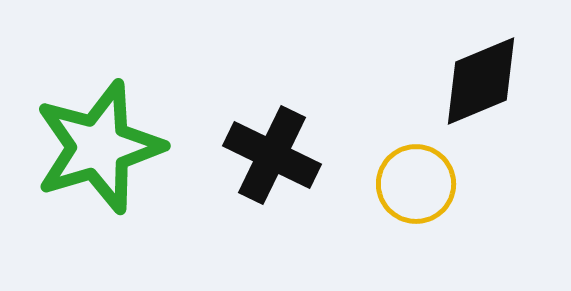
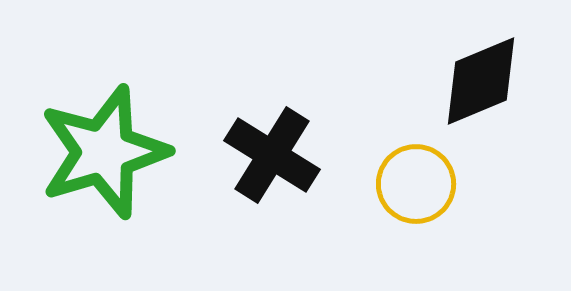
green star: moved 5 px right, 5 px down
black cross: rotated 6 degrees clockwise
